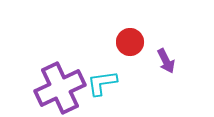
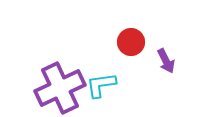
red circle: moved 1 px right
cyan L-shape: moved 1 px left, 2 px down
